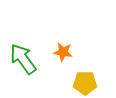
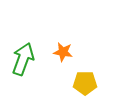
green arrow: rotated 56 degrees clockwise
